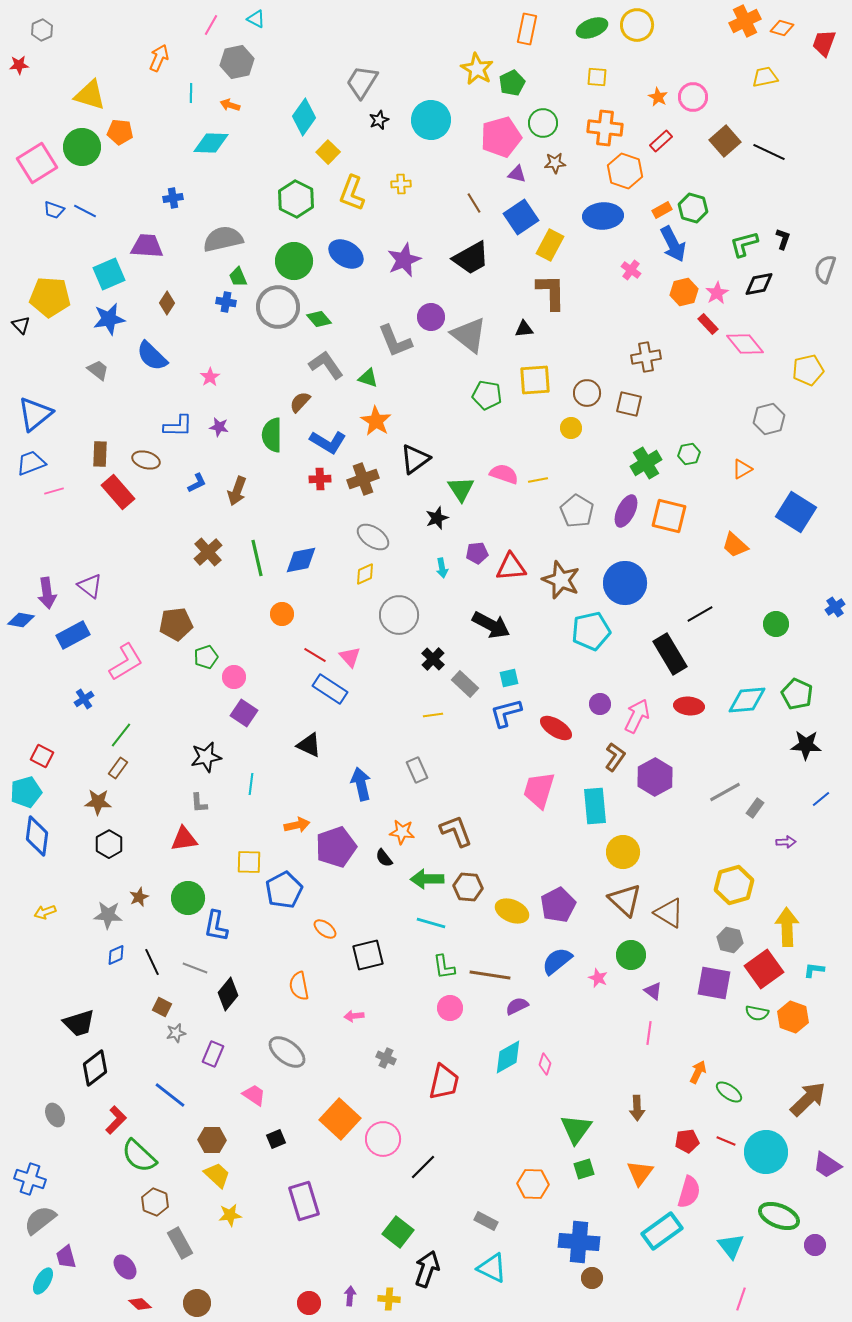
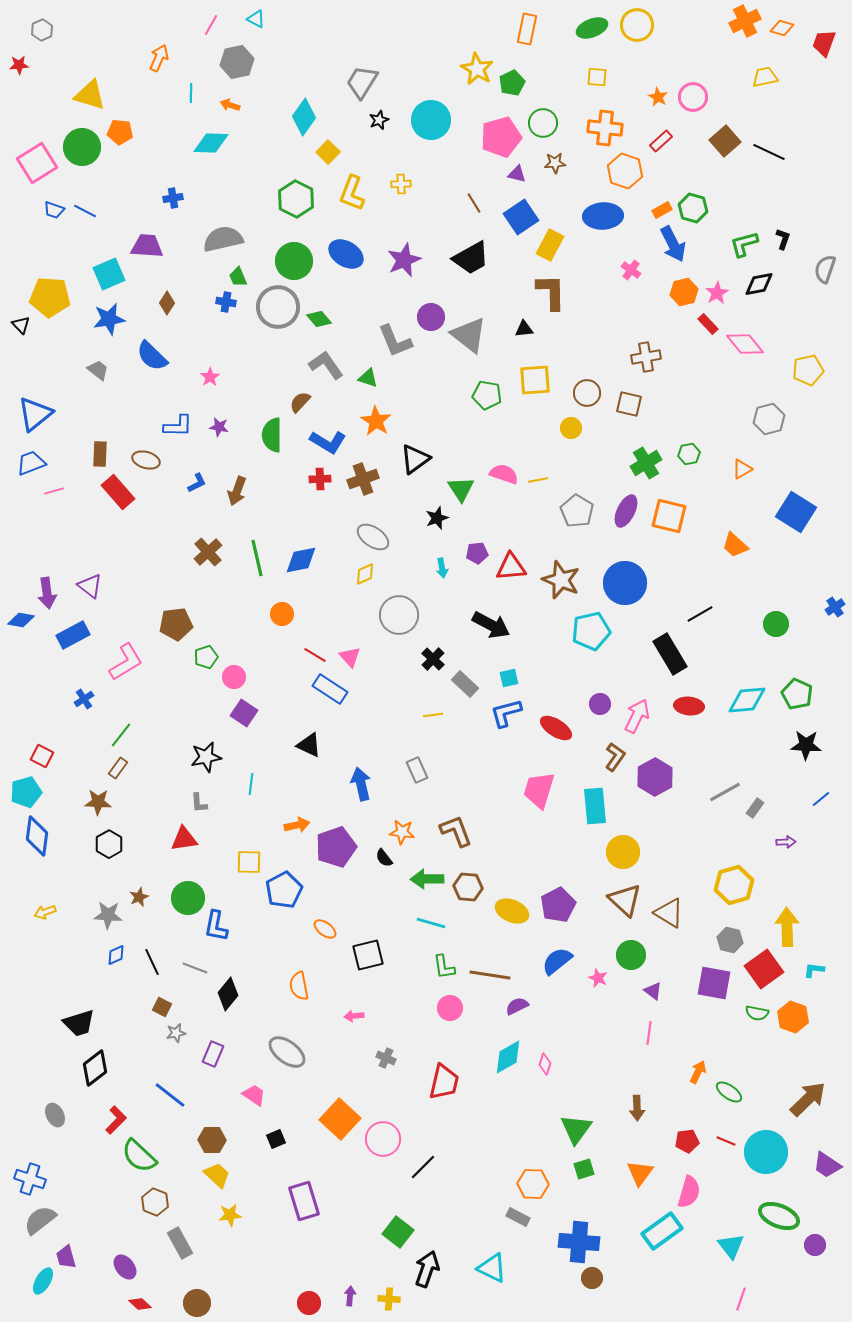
gray rectangle at (486, 1221): moved 32 px right, 4 px up
